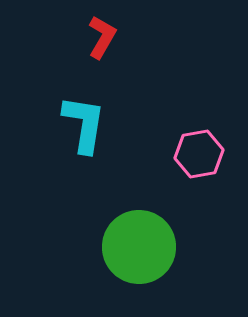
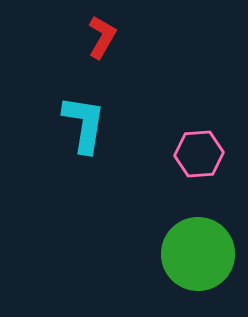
pink hexagon: rotated 6 degrees clockwise
green circle: moved 59 px right, 7 px down
